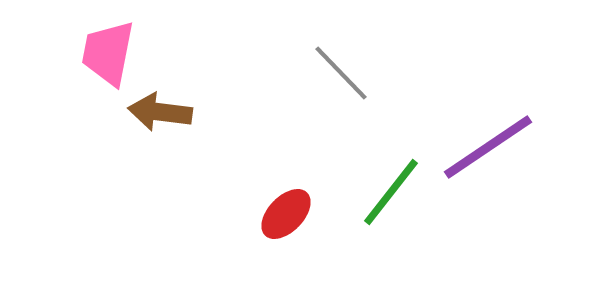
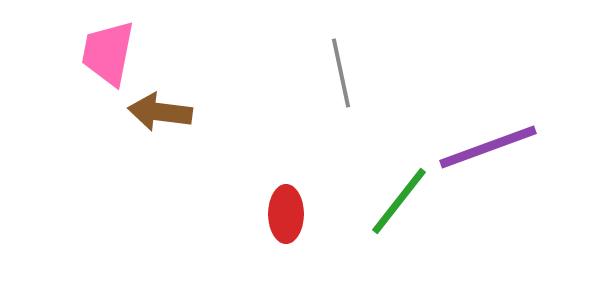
gray line: rotated 32 degrees clockwise
purple line: rotated 14 degrees clockwise
green line: moved 8 px right, 9 px down
red ellipse: rotated 44 degrees counterclockwise
